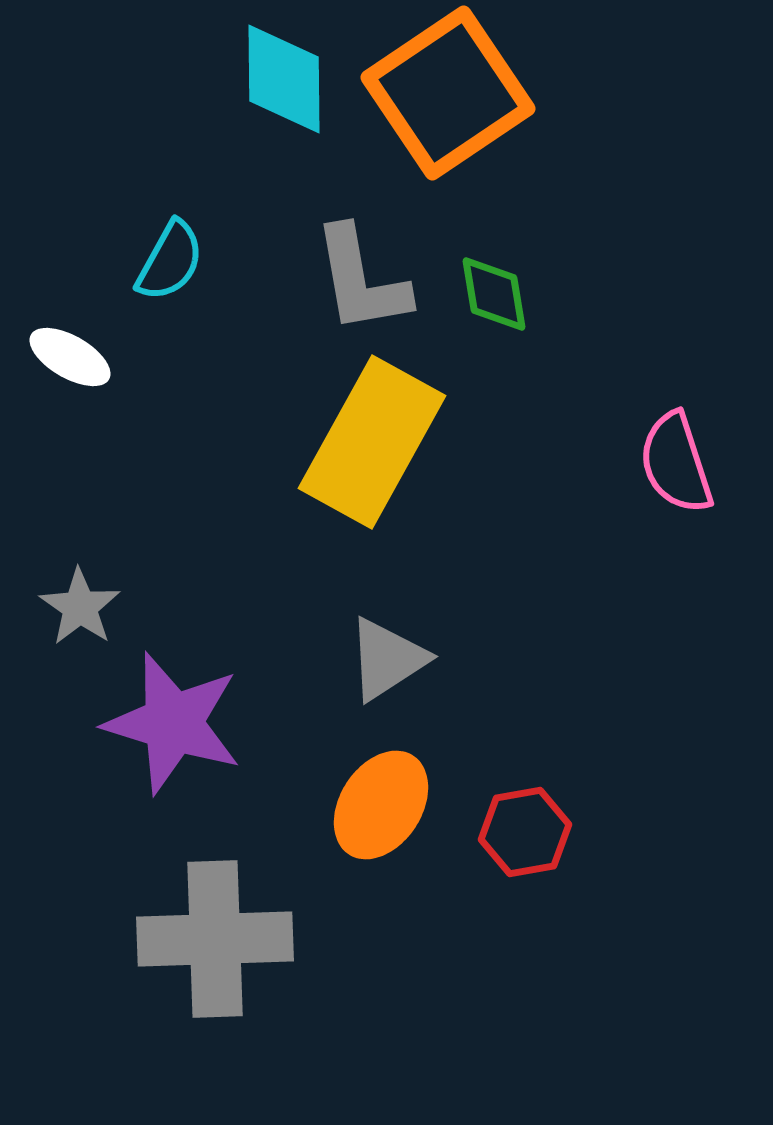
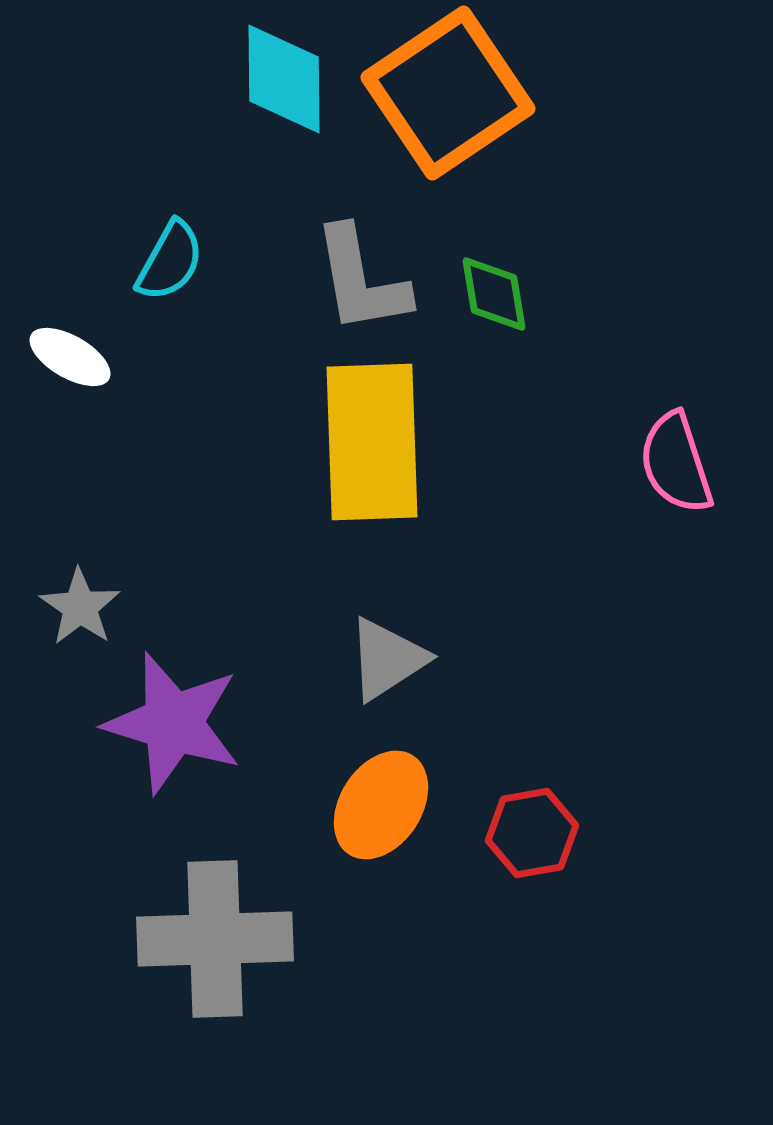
yellow rectangle: rotated 31 degrees counterclockwise
red hexagon: moved 7 px right, 1 px down
